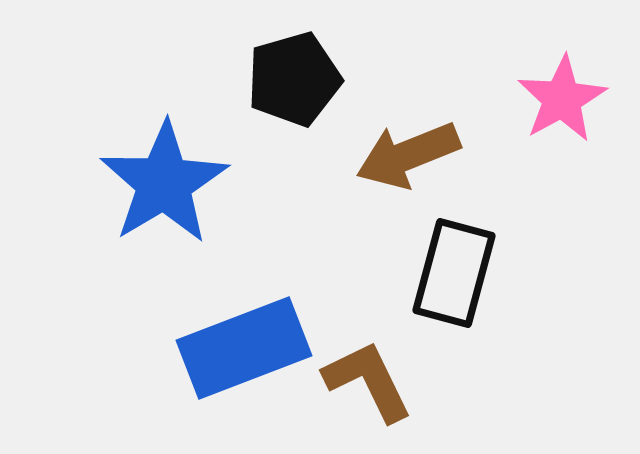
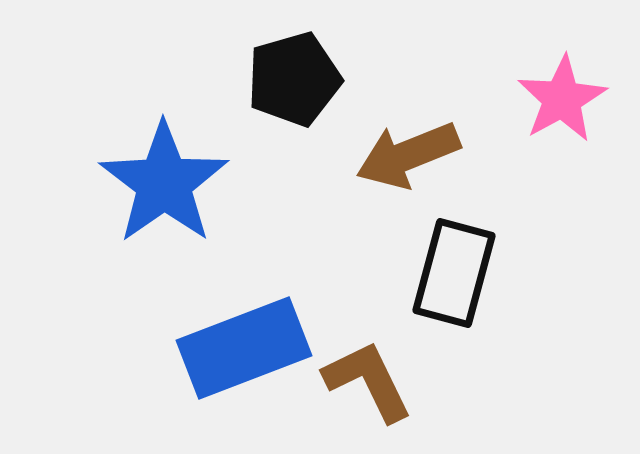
blue star: rotated 4 degrees counterclockwise
